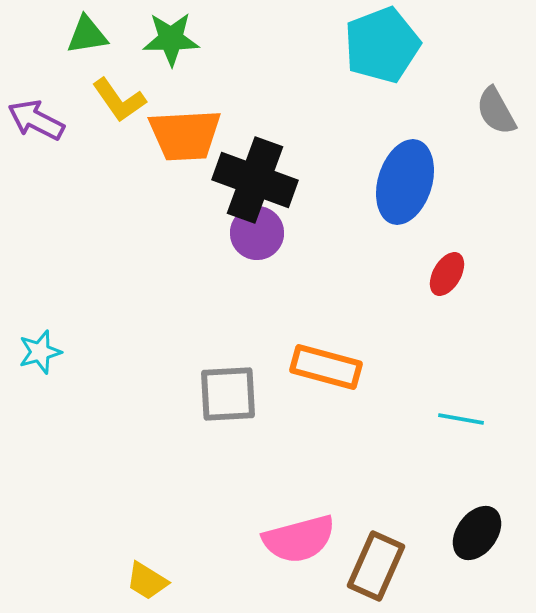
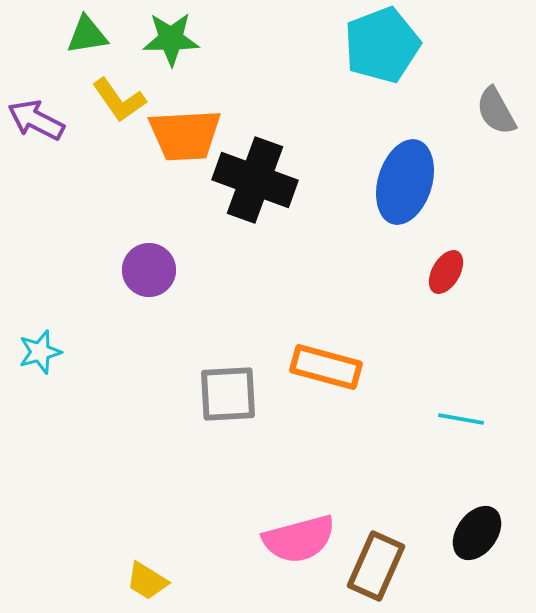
purple circle: moved 108 px left, 37 px down
red ellipse: moved 1 px left, 2 px up
